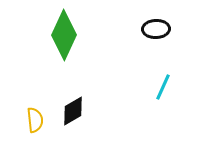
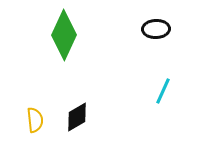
cyan line: moved 4 px down
black diamond: moved 4 px right, 6 px down
